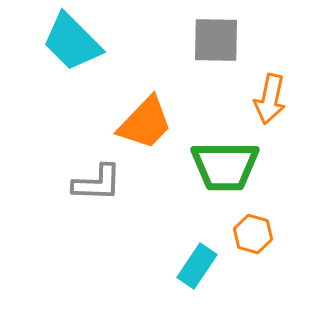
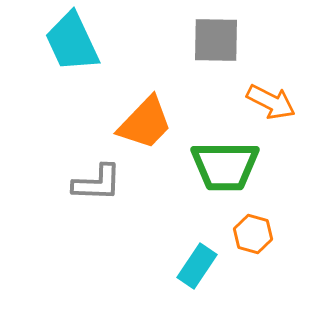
cyan trapezoid: rotated 20 degrees clockwise
orange arrow: moved 1 px right, 3 px down; rotated 75 degrees counterclockwise
